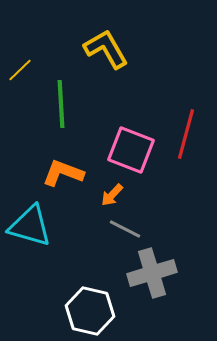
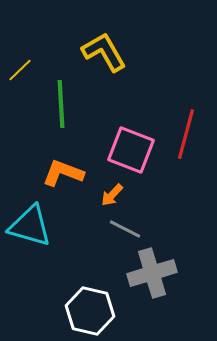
yellow L-shape: moved 2 px left, 3 px down
